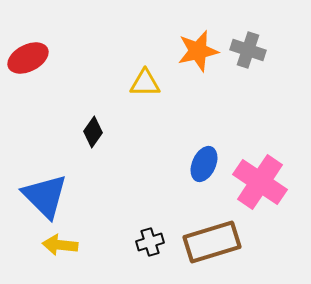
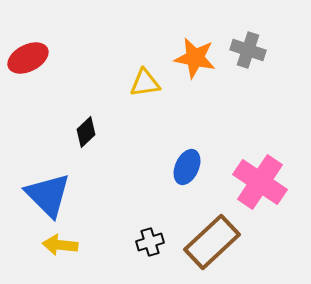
orange star: moved 3 px left, 7 px down; rotated 24 degrees clockwise
yellow triangle: rotated 8 degrees counterclockwise
black diamond: moved 7 px left; rotated 12 degrees clockwise
blue ellipse: moved 17 px left, 3 px down
blue triangle: moved 3 px right, 1 px up
brown rectangle: rotated 26 degrees counterclockwise
